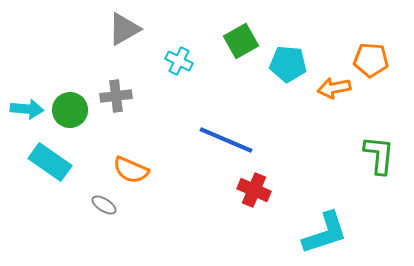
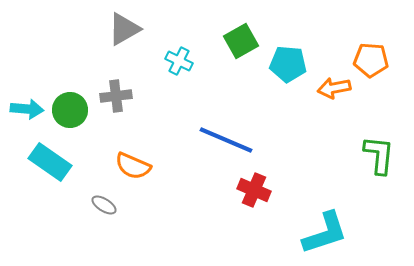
orange semicircle: moved 2 px right, 4 px up
